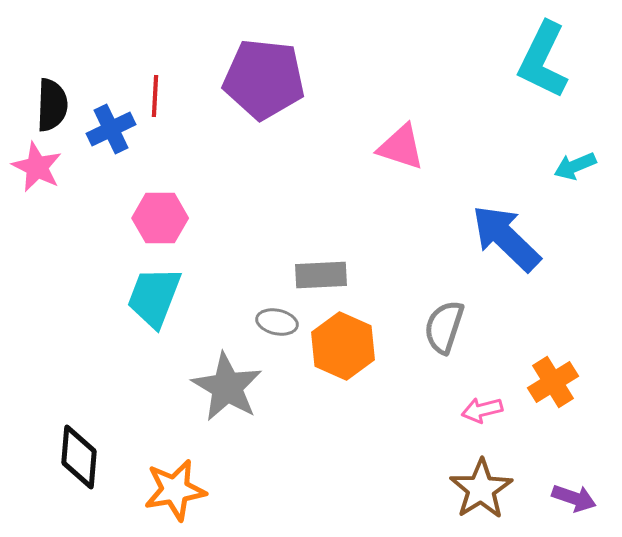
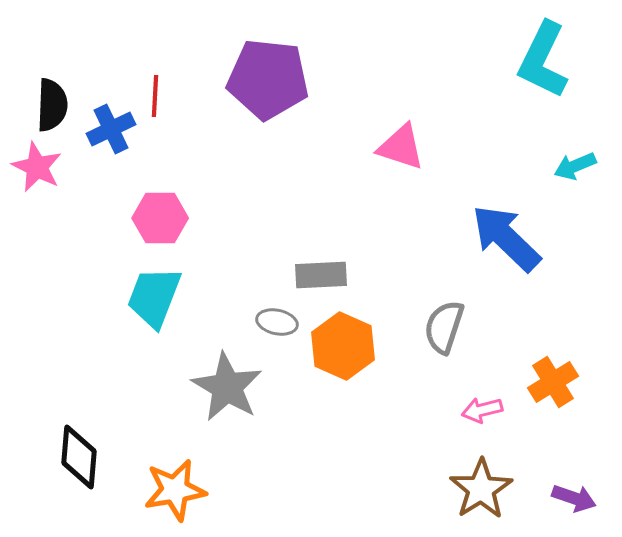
purple pentagon: moved 4 px right
